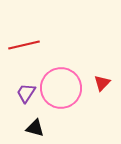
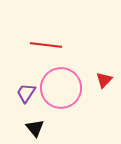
red line: moved 22 px right; rotated 20 degrees clockwise
red triangle: moved 2 px right, 3 px up
black triangle: rotated 36 degrees clockwise
